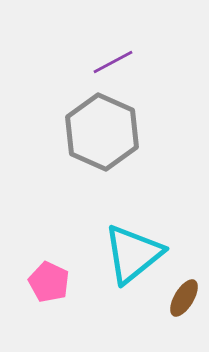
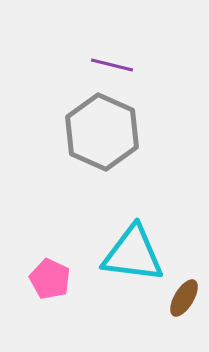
purple line: moved 1 px left, 3 px down; rotated 42 degrees clockwise
cyan triangle: rotated 46 degrees clockwise
pink pentagon: moved 1 px right, 3 px up
